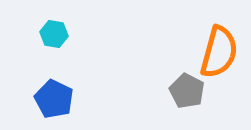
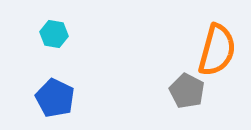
orange semicircle: moved 2 px left, 2 px up
blue pentagon: moved 1 px right, 1 px up
